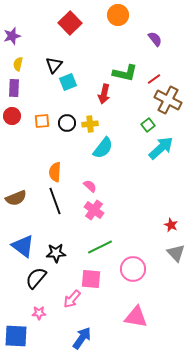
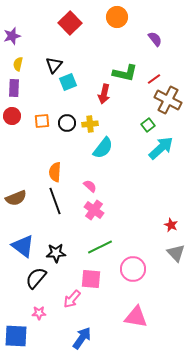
orange circle: moved 1 px left, 2 px down
